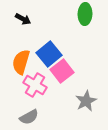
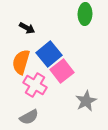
black arrow: moved 4 px right, 9 px down
